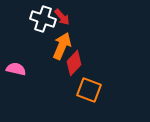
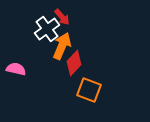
white cross: moved 4 px right, 10 px down; rotated 35 degrees clockwise
